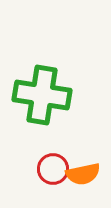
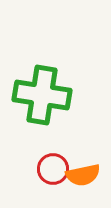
orange semicircle: moved 1 px down
